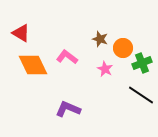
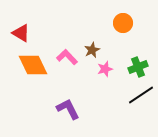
brown star: moved 8 px left, 11 px down; rotated 28 degrees clockwise
orange circle: moved 25 px up
pink L-shape: rotated 10 degrees clockwise
green cross: moved 4 px left, 4 px down
pink star: rotated 28 degrees clockwise
black line: rotated 68 degrees counterclockwise
purple L-shape: rotated 40 degrees clockwise
